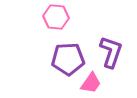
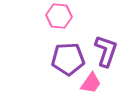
pink hexagon: moved 3 px right, 1 px up
purple L-shape: moved 5 px left, 1 px up
